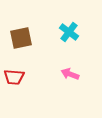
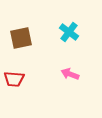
red trapezoid: moved 2 px down
